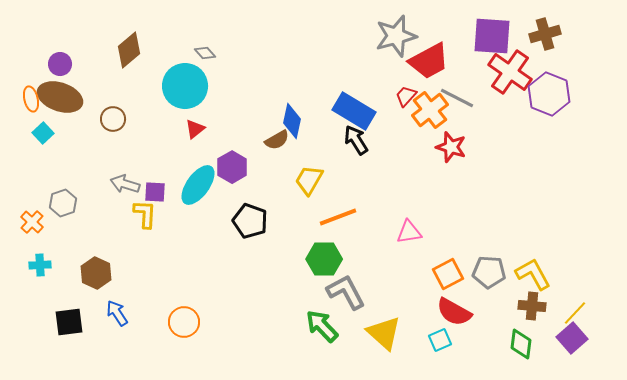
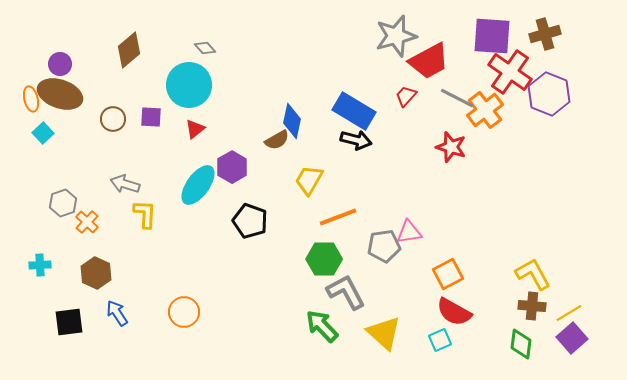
gray diamond at (205, 53): moved 5 px up
cyan circle at (185, 86): moved 4 px right, 1 px up
brown ellipse at (60, 97): moved 3 px up
orange cross at (430, 110): moved 55 px right
black arrow at (356, 140): rotated 136 degrees clockwise
purple square at (155, 192): moved 4 px left, 75 px up
orange cross at (32, 222): moved 55 px right
gray pentagon at (489, 272): moved 105 px left, 26 px up; rotated 12 degrees counterclockwise
yellow line at (575, 313): moved 6 px left; rotated 16 degrees clockwise
orange circle at (184, 322): moved 10 px up
